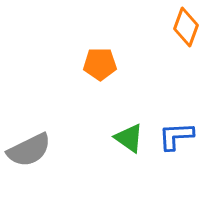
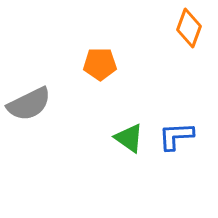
orange diamond: moved 3 px right, 1 px down
gray semicircle: moved 46 px up
